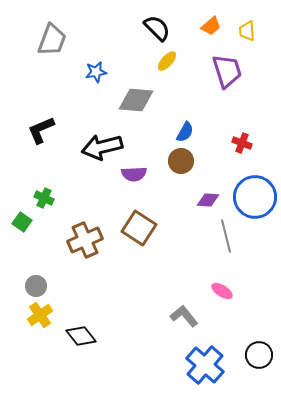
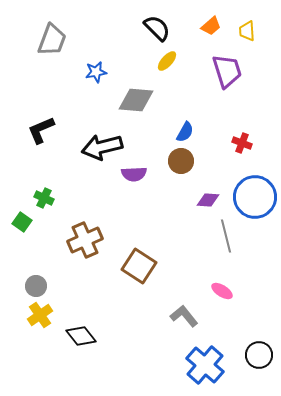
brown square: moved 38 px down
